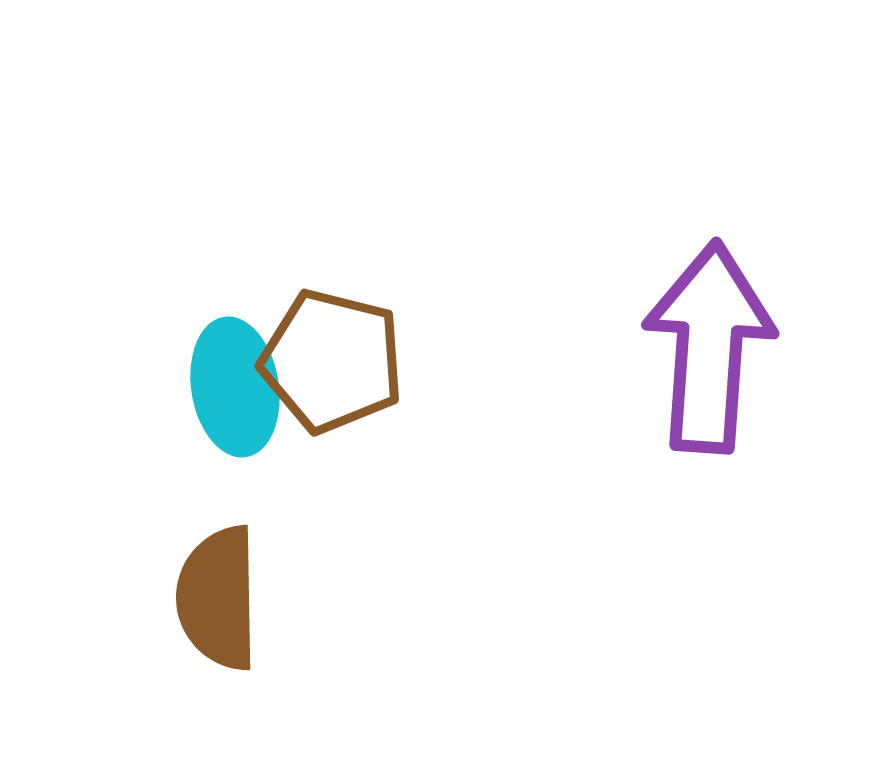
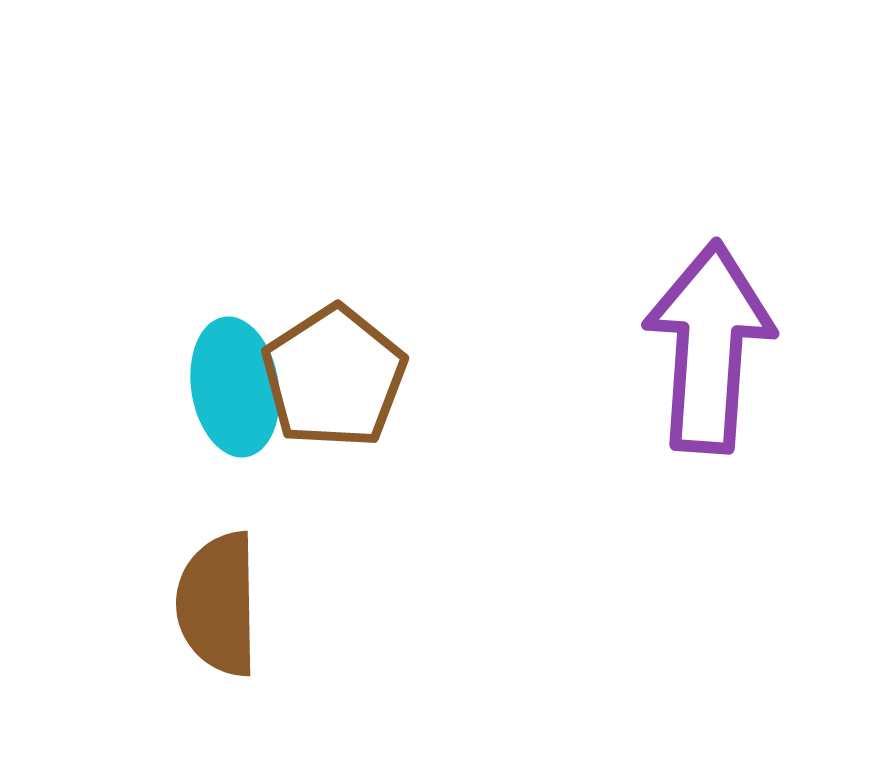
brown pentagon: moved 2 px right, 16 px down; rotated 25 degrees clockwise
brown semicircle: moved 6 px down
